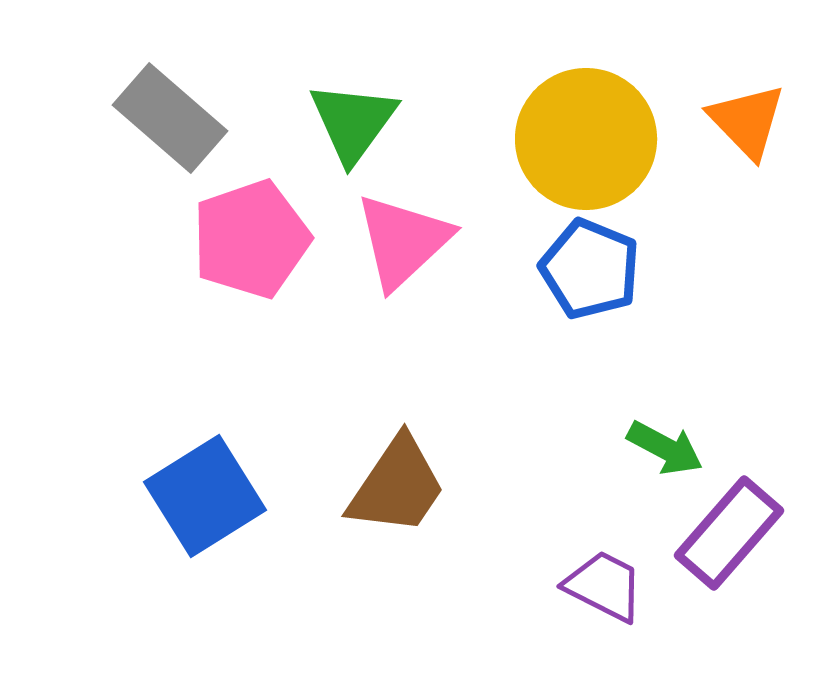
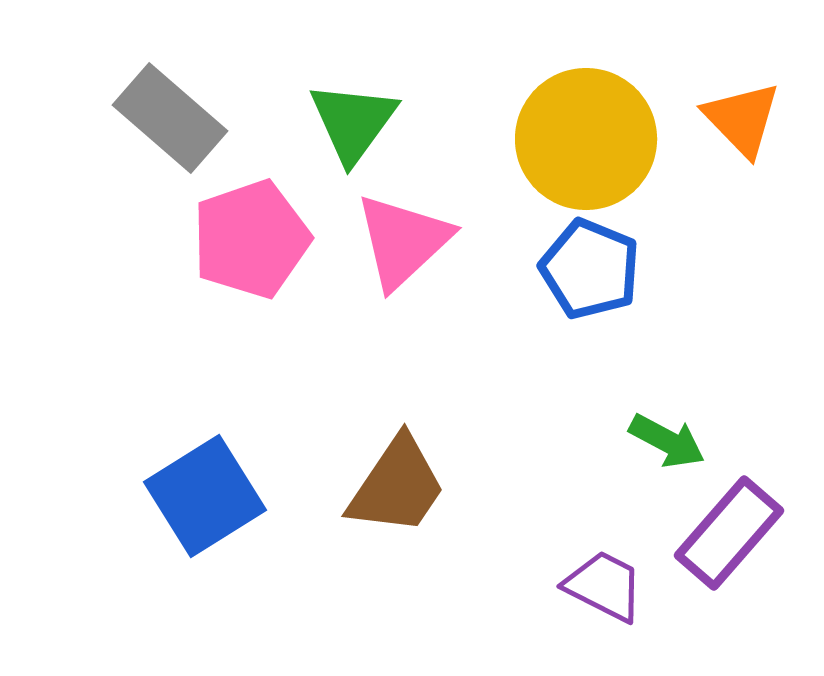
orange triangle: moved 5 px left, 2 px up
green arrow: moved 2 px right, 7 px up
